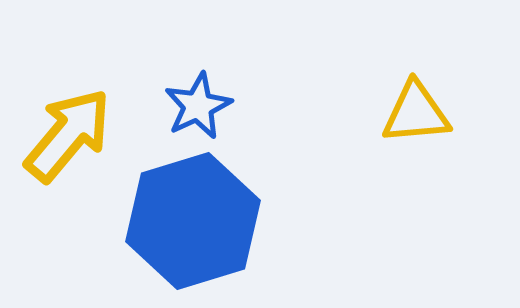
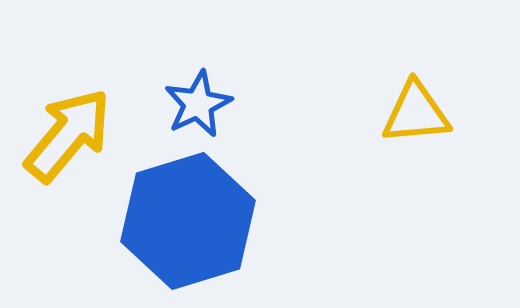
blue star: moved 2 px up
blue hexagon: moved 5 px left
